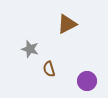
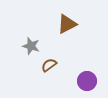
gray star: moved 1 px right, 3 px up
brown semicircle: moved 4 px up; rotated 70 degrees clockwise
